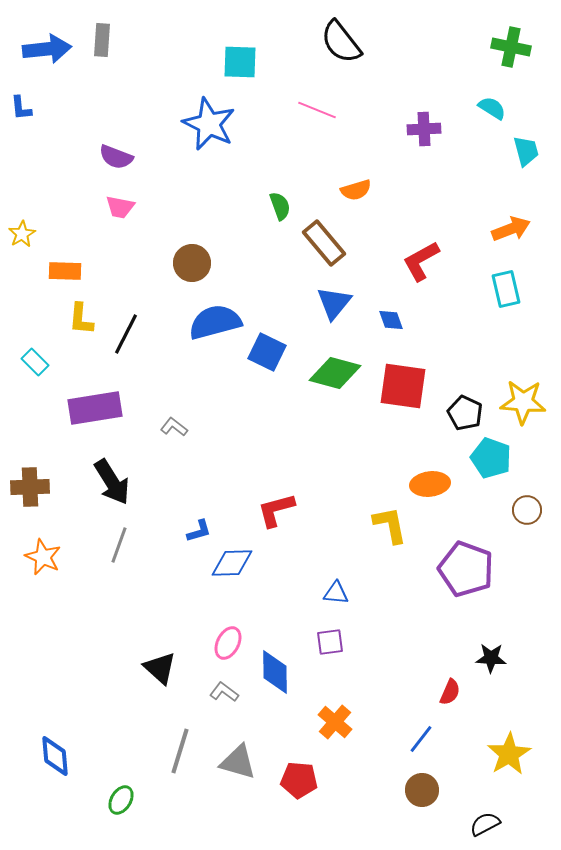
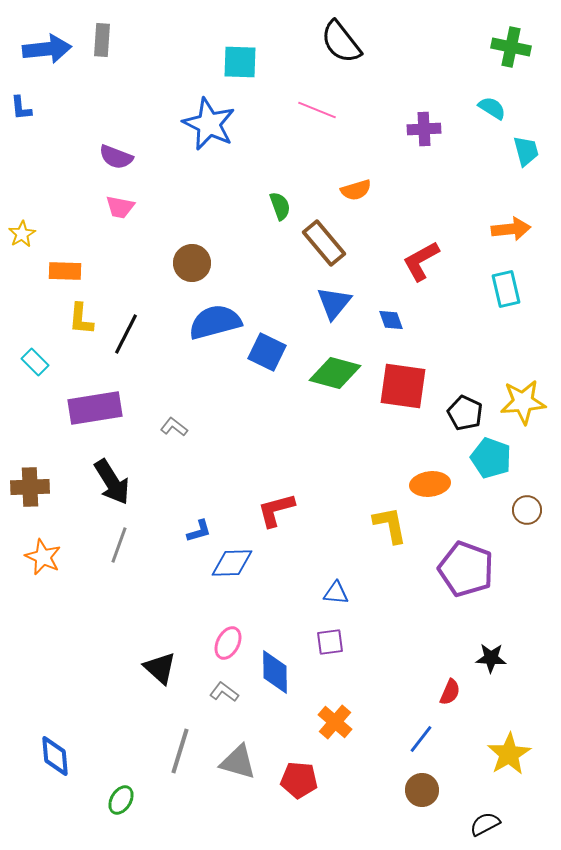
orange arrow at (511, 229): rotated 15 degrees clockwise
yellow star at (523, 402): rotated 9 degrees counterclockwise
